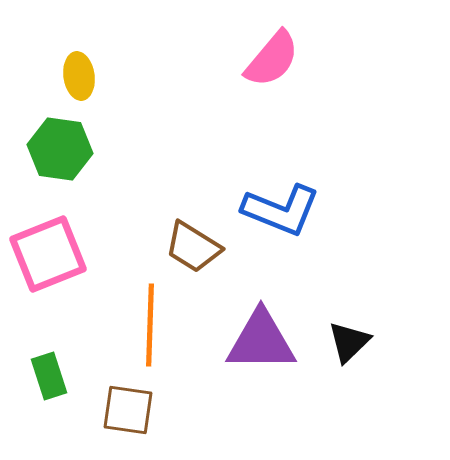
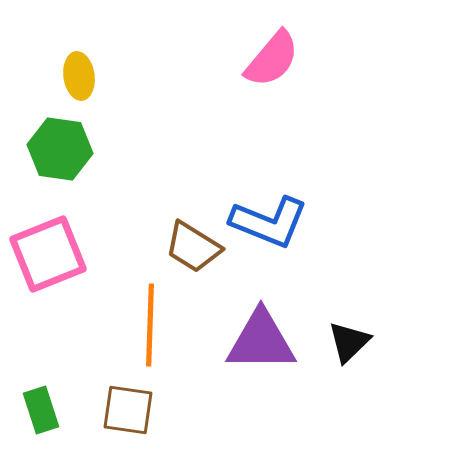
blue L-shape: moved 12 px left, 12 px down
green rectangle: moved 8 px left, 34 px down
